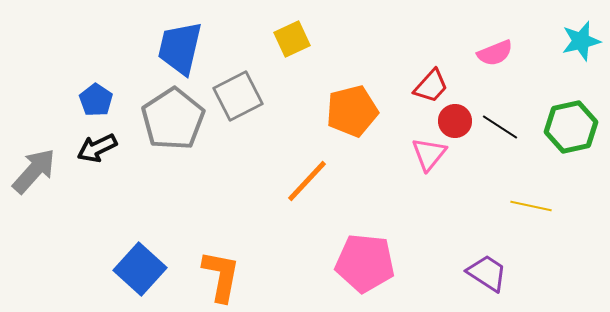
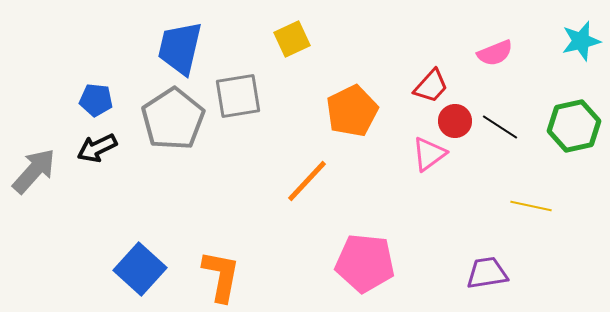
gray square: rotated 18 degrees clockwise
blue pentagon: rotated 28 degrees counterclockwise
orange pentagon: rotated 12 degrees counterclockwise
green hexagon: moved 3 px right, 1 px up
pink triangle: rotated 15 degrees clockwise
purple trapezoid: rotated 42 degrees counterclockwise
